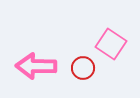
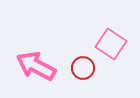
pink arrow: rotated 27 degrees clockwise
